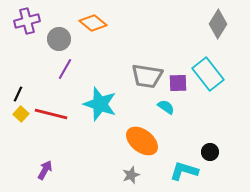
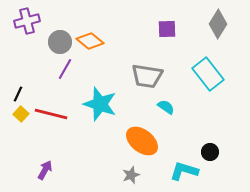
orange diamond: moved 3 px left, 18 px down
gray circle: moved 1 px right, 3 px down
purple square: moved 11 px left, 54 px up
